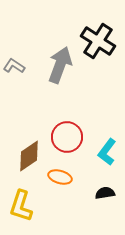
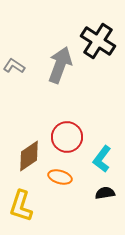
cyan L-shape: moved 5 px left, 7 px down
